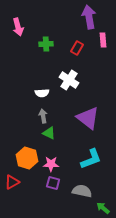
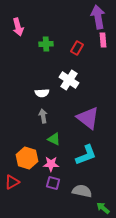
purple arrow: moved 9 px right
green triangle: moved 5 px right, 6 px down
cyan L-shape: moved 5 px left, 4 px up
